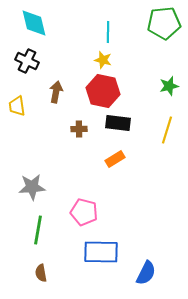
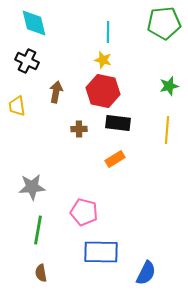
yellow line: rotated 12 degrees counterclockwise
